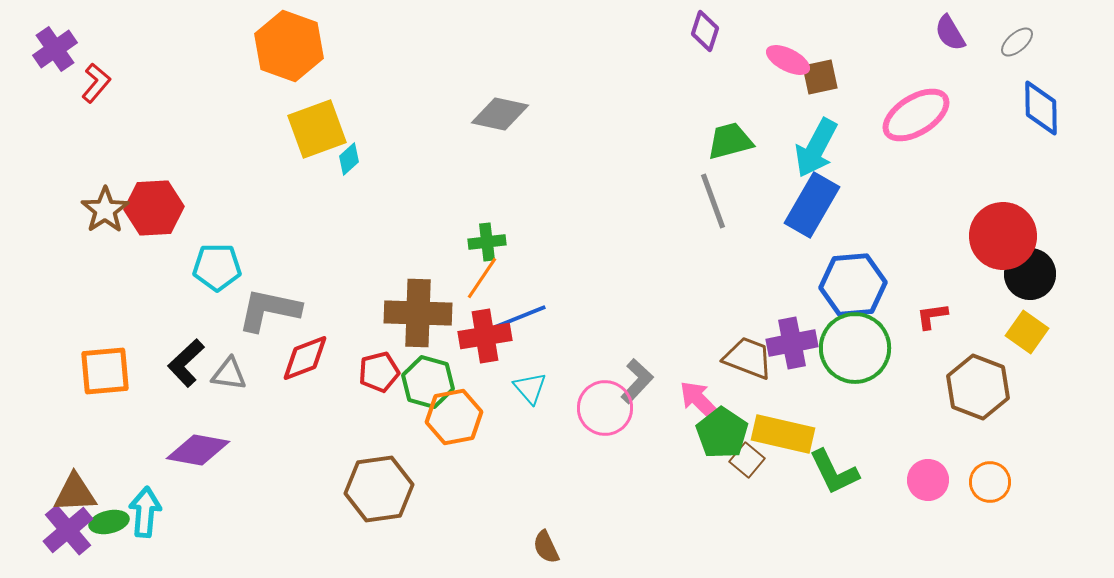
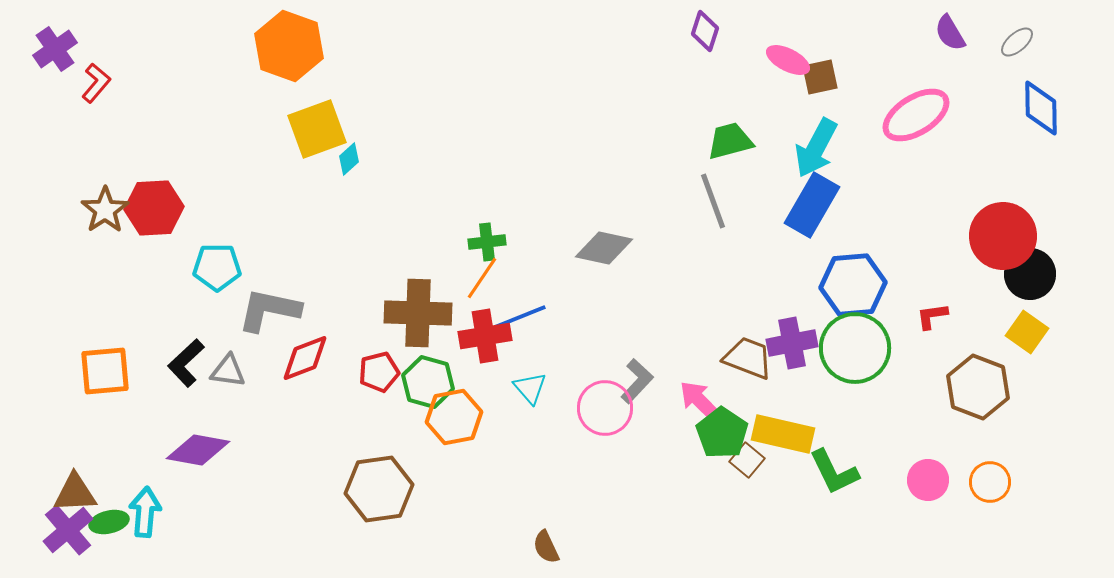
gray diamond at (500, 114): moved 104 px right, 134 px down
gray triangle at (229, 374): moved 1 px left, 3 px up
